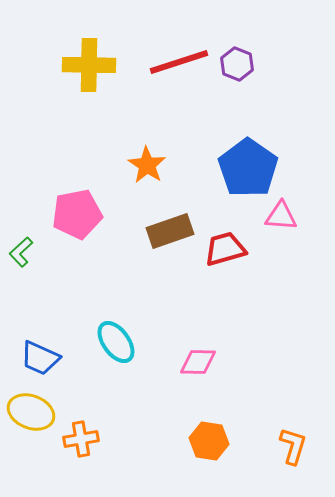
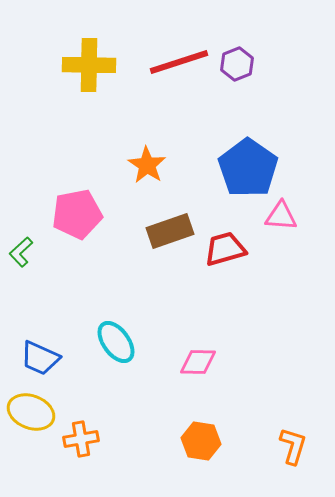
purple hexagon: rotated 16 degrees clockwise
orange hexagon: moved 8 px left
